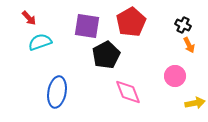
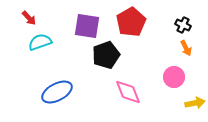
orange arrow: moved 3 px left, 3 px down
black pentagon: rotated 8 degrees clockwise
pink circle: moved 1 px left, 1 px down
blue ellipse: rotated 52 degrees clockwise
